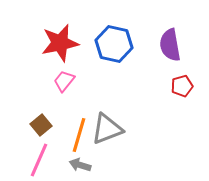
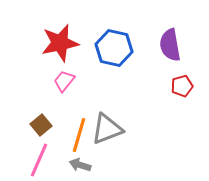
blue hexagon: moved 4 px down
